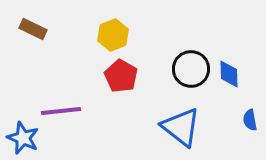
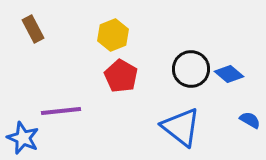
brown rectangle: rotated 36 degrees clockwise
blue diamond: rotated 48 degrees counterclockwise
blue semicircle: rotated 130 degrees clockwise
